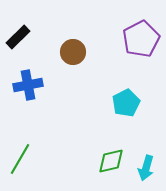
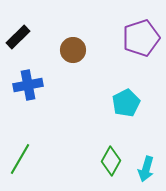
purple pentagon: moved 1 px up; rotated 9 degrees clockwise
brown circle: moved 2 px up
green diamond: rotated 48 degrees counterclockwise
cyan arrow: moved 1 px down
